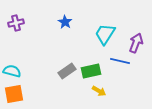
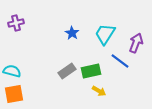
blue star: moved 7 px right, 11 px down
blue line: rotated 24 degrees clockwise
